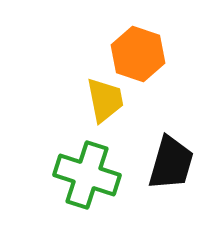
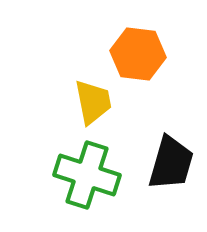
orange hexagon: rotated 12 degrees counterclockwise
yellow trapezoid: moved 12 px left, 2 px down
